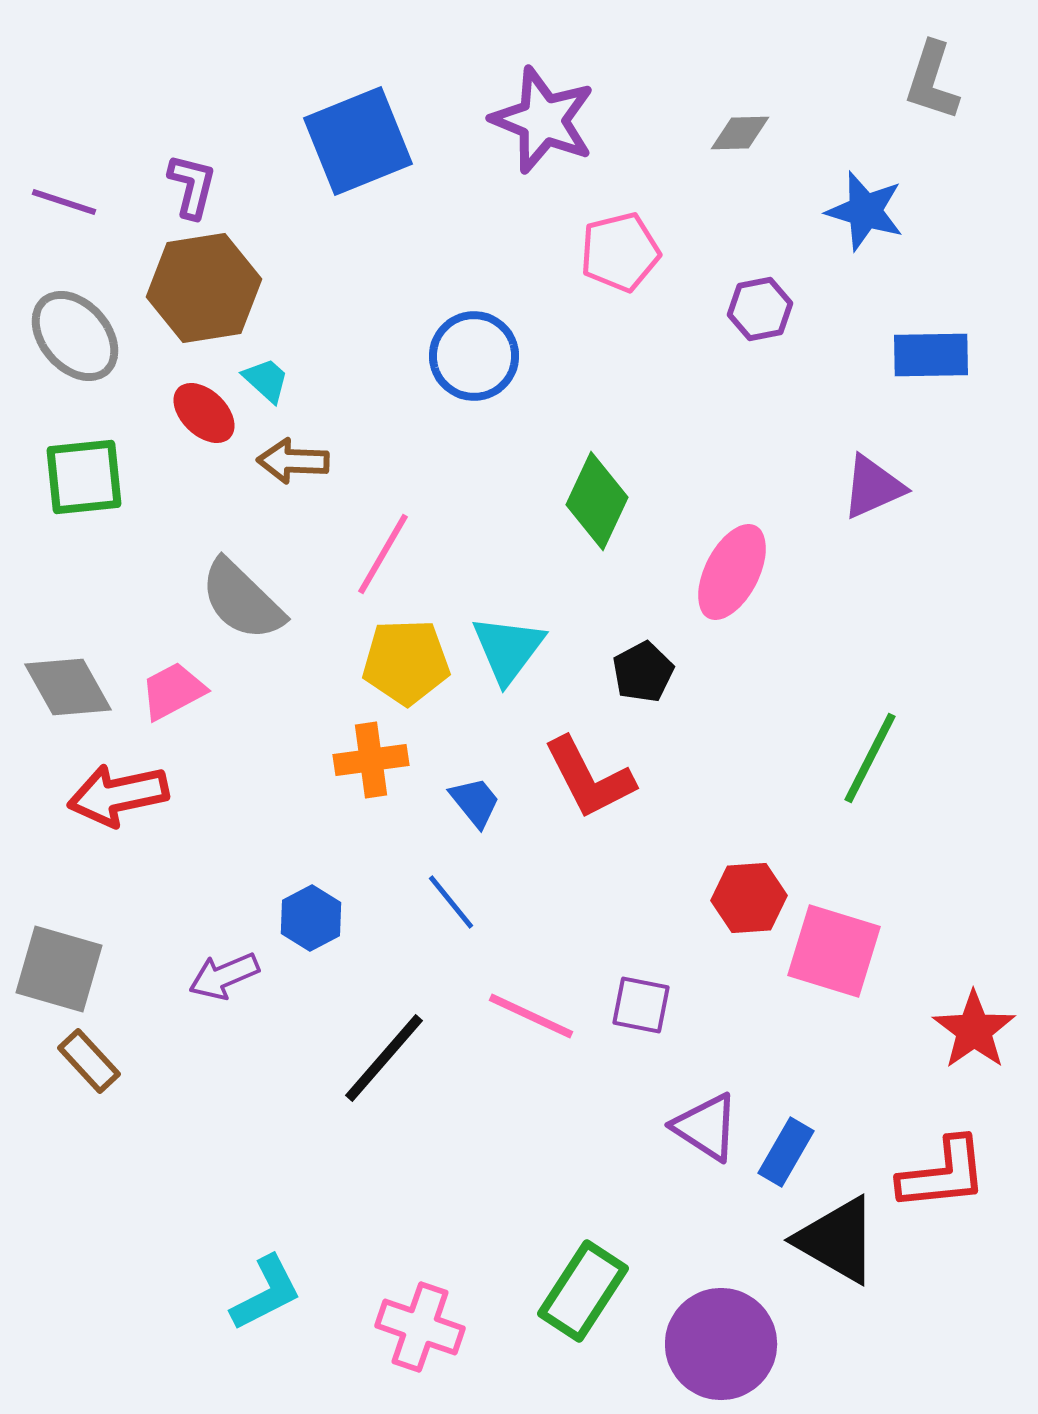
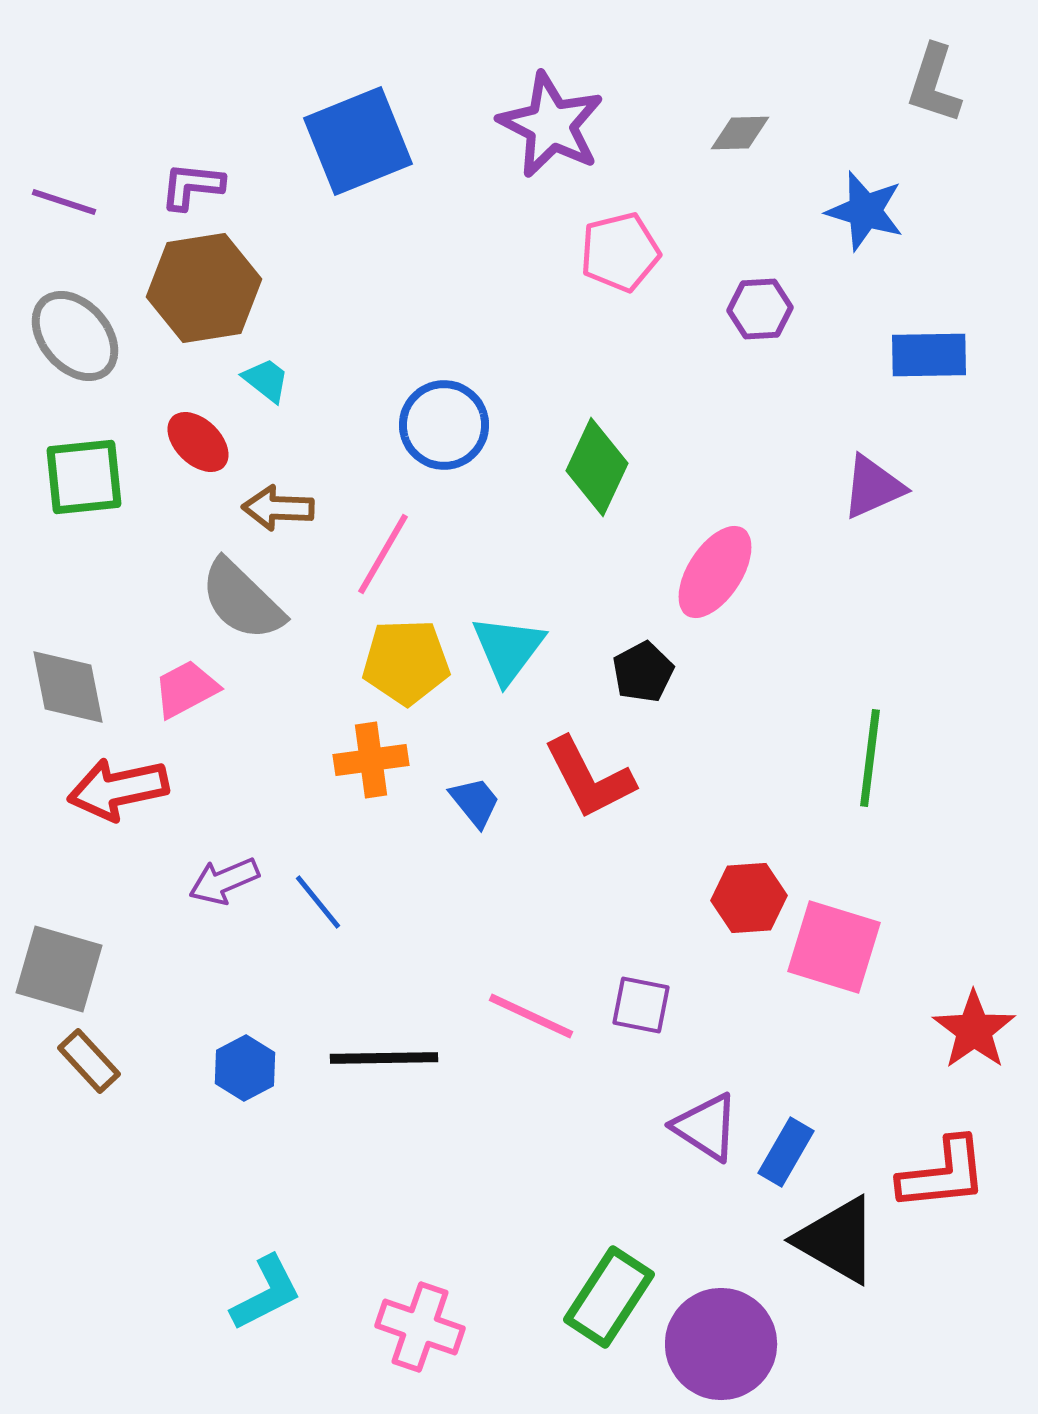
gray L-shape at (932, 81): moved 2 px right, 3 px down
purple star at (543, 120): moved 8 px right, 5 px down; rotated 5 degrees clockwise
purple L-shape at (192, 186): rotated 98 degrees counterclockwise
purple hexagon at (760, 309): rotated 8 degrees clockwise
blue rectangle at (931, 355): moved 2 px left
blue circle at (474, 356): moved 30 px left, 69 px down
cyan trapezoid at (266, 380): rotated 4 degrees counterclockwise
red ellipse at (204, 413): moved 6 px left, 29 px down
brown arrow at (293, 461): moved 15 px left, 47 px down
green diamond at (597, 501): moved 34 px up
pink ellipse at (732, 572): moved 17 px left; rotated 6 degrees clockwise
gray diamond at (68, 687): rotated 18 degrees clockwise
pink trapezoid at (173, 691): moved 13 px right, 2 px up
green line at (870, 758): rotated 20 degrees counterclockwise
red arrow at (118, 795): moved 6 px up
blue line at (451, 902): moved 133 px left
blue hexagon at (311, 918): moved 66 px left, 150 px down
pink square at (834, 951): moved 4 px up
purple arrow at (224, 976): moved 95 px up
black line at (384, 1058): rotated 48 degrees clockwise
green rectangle at (583, 1291): moved 26 px right, 6 px down
